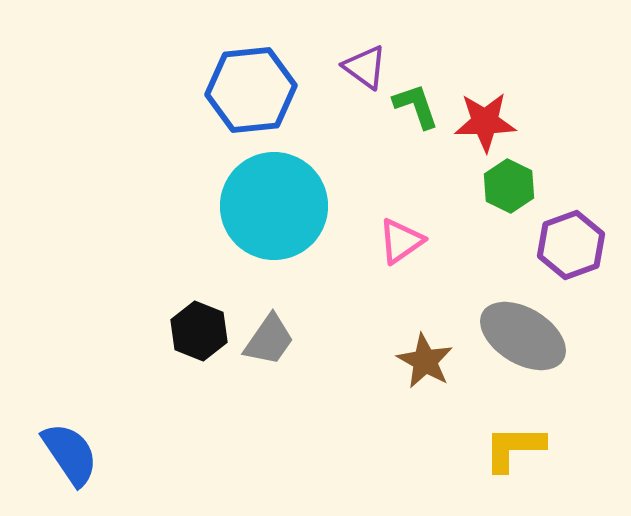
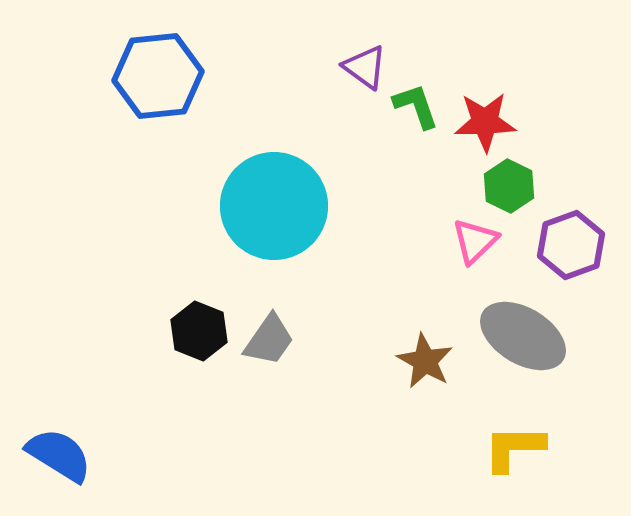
blue hexagon: moved 93 px left, 14 px up
pink triangle: moved 74 px right; rotated 9 degrees counterclockwise
blue semicircle: moved 11 px left, 1 px down; rotated 24 degrees counterclockwise
